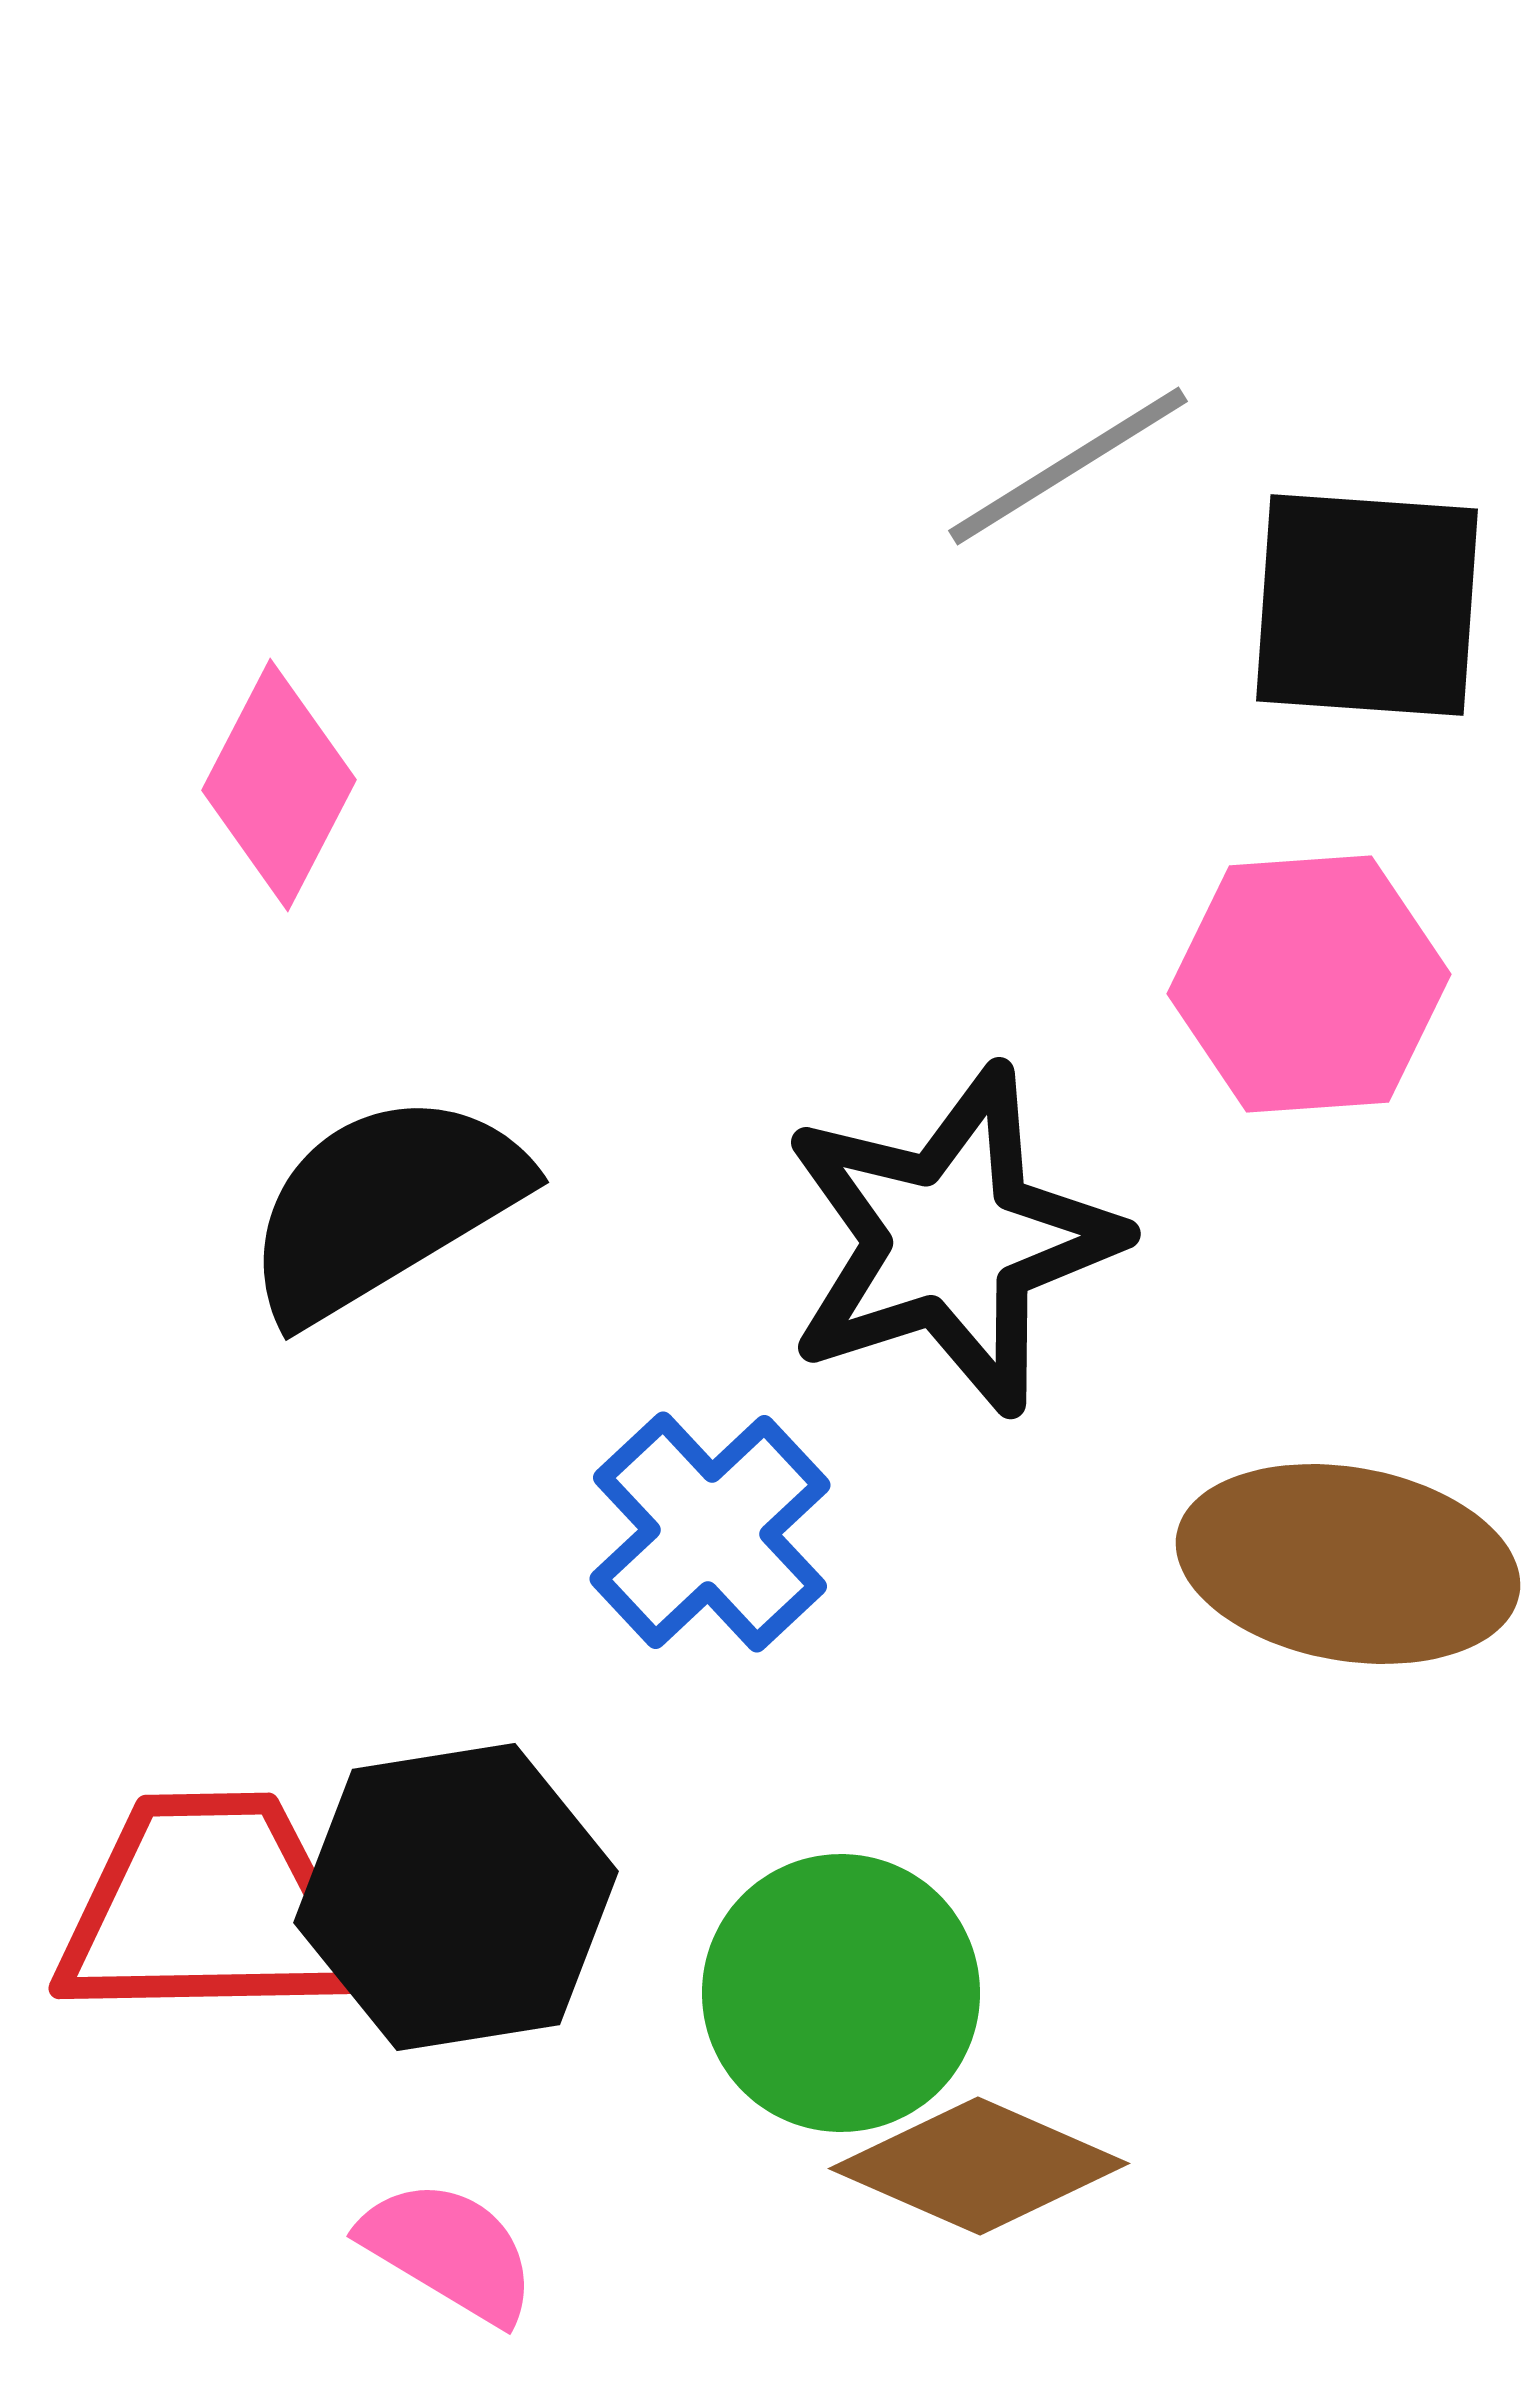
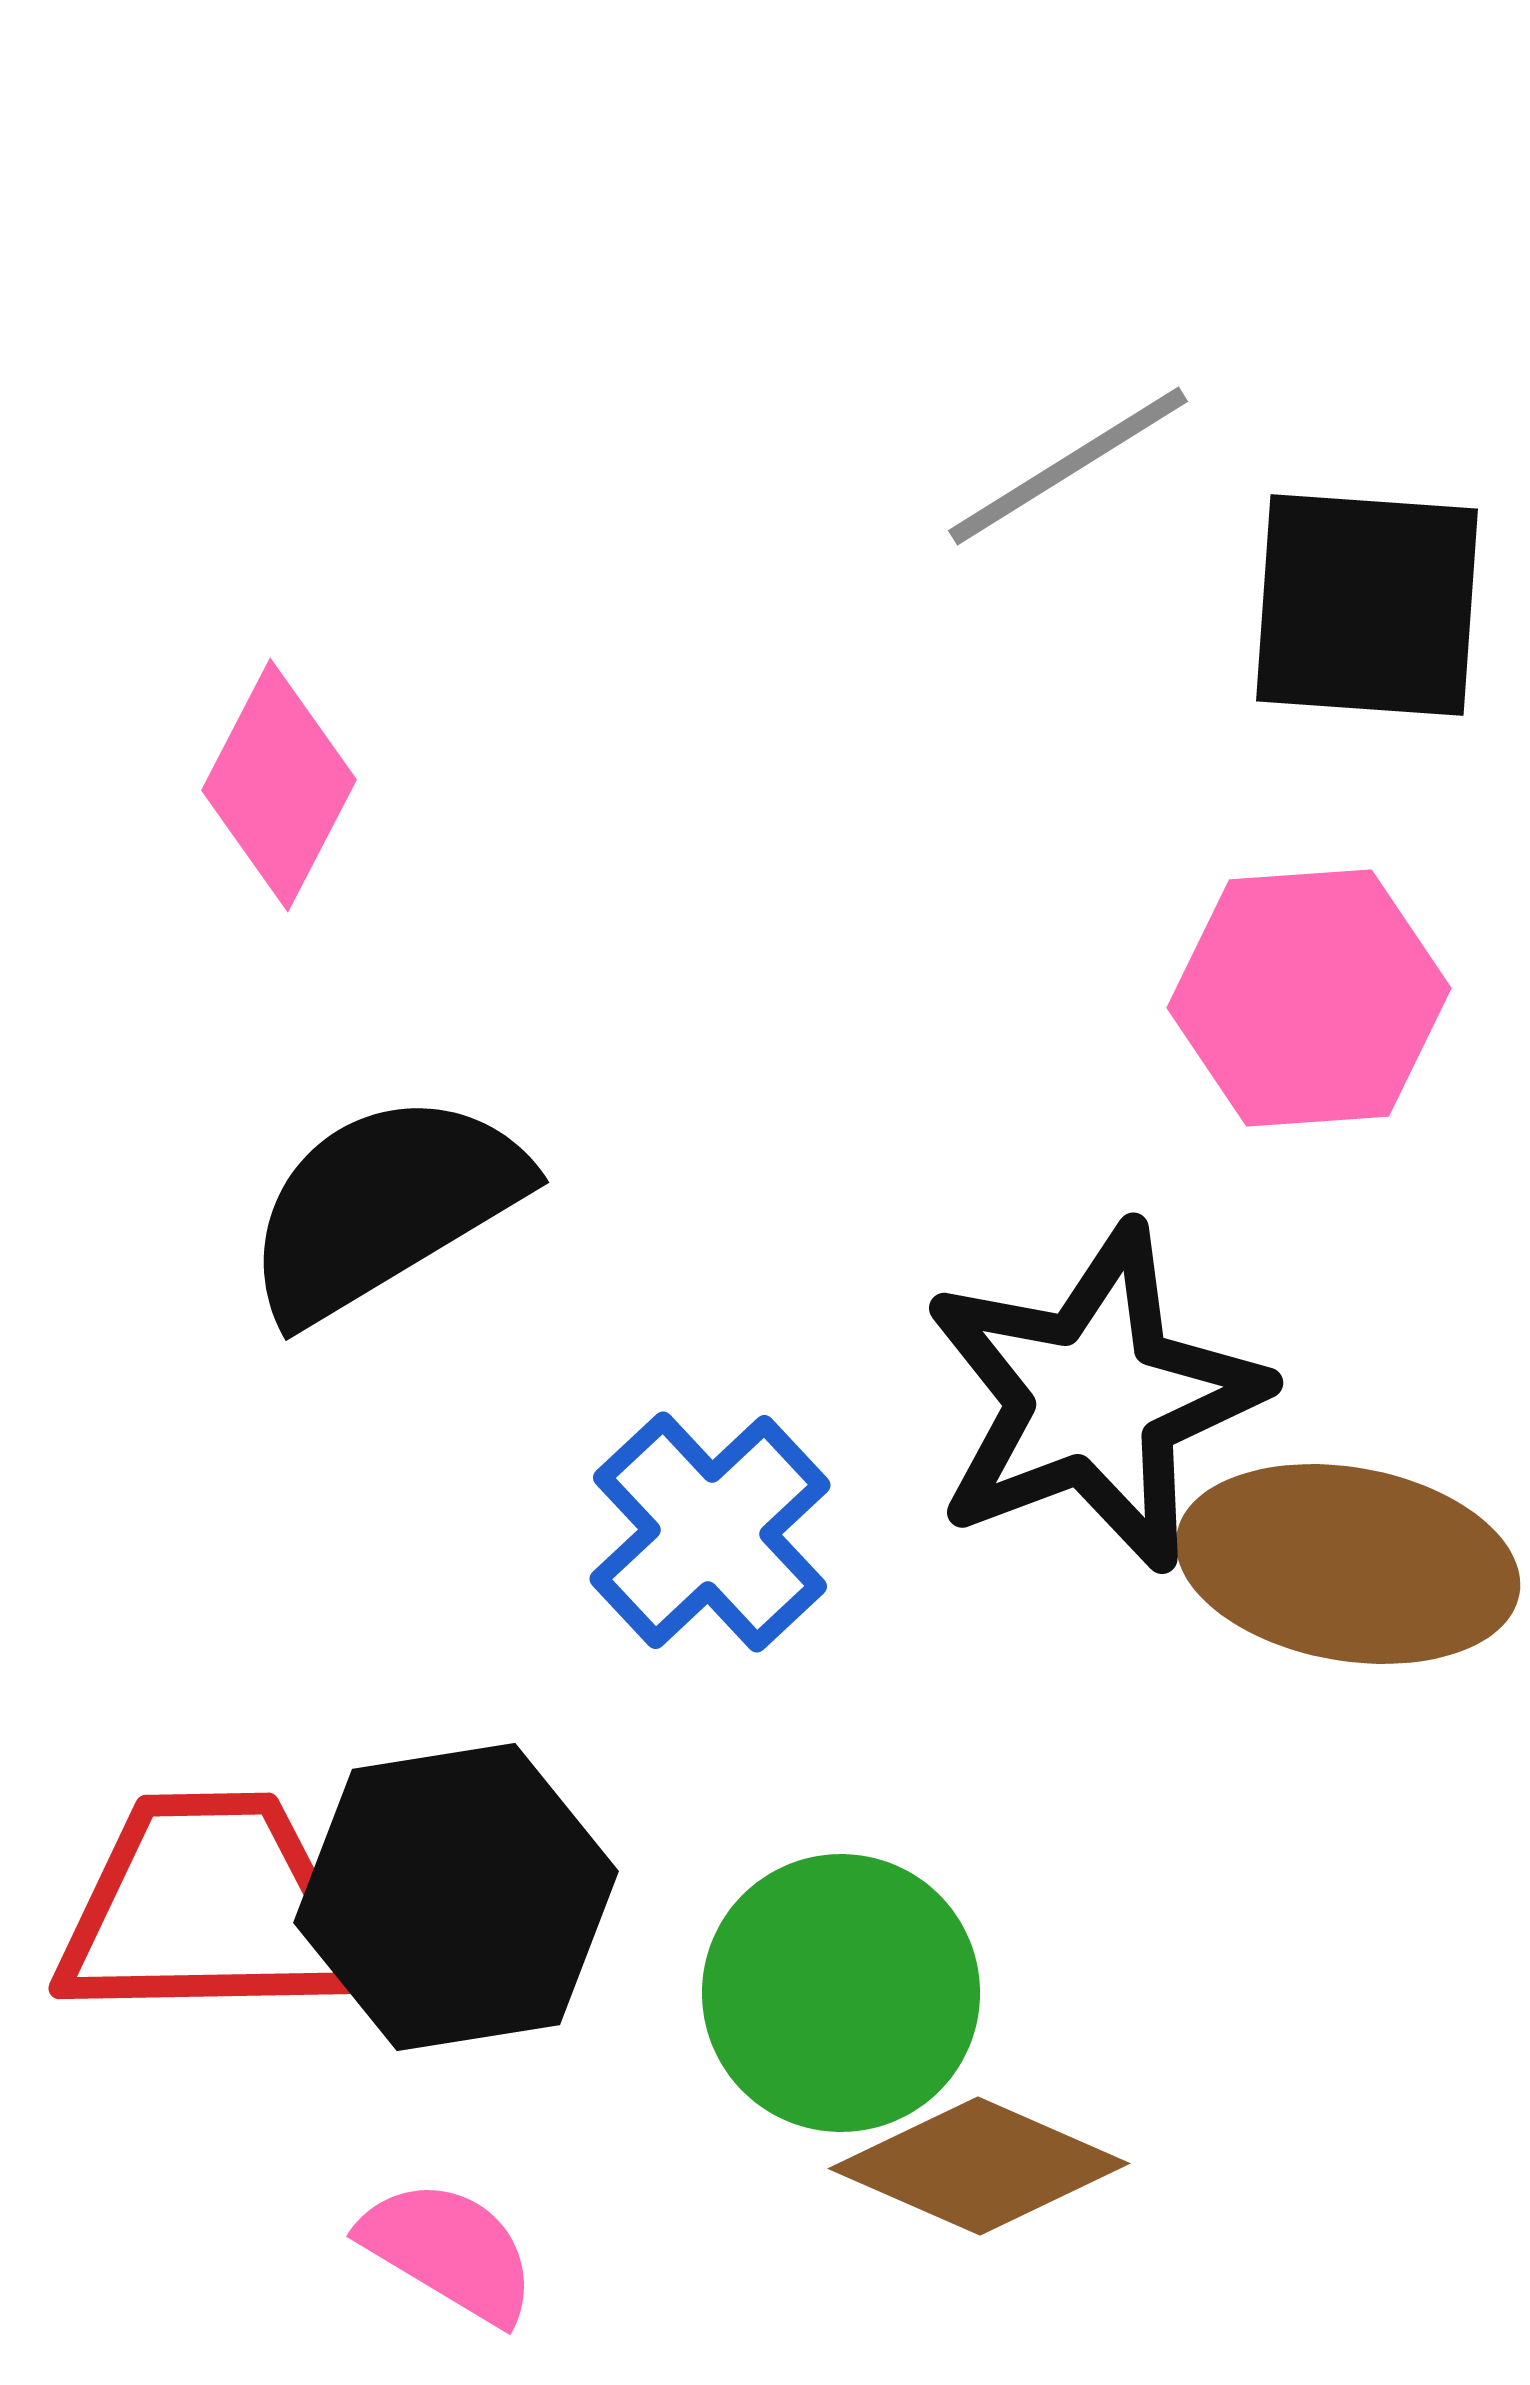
pink hexagon: moved 14 px down
black star: moved 143 px right, 158 px down; rotated 3 degrees counterclockwise
